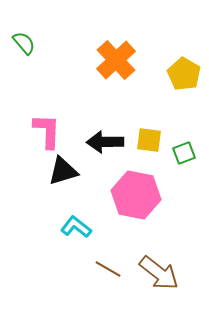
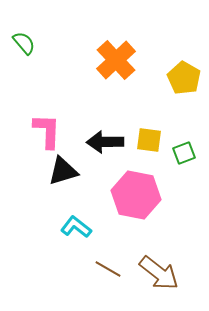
yellow pentagon: moved 4 px down
